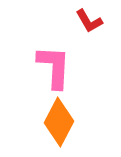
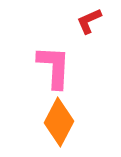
red L-shape: rotated 96 degrees clockwise
